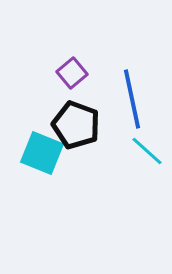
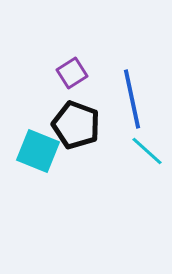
purple square: rotated 8 degrees clockwise
cyan square: moved 4 px left, 2 px up
